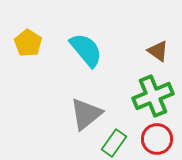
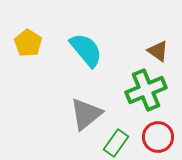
green cross: moved 7 px left, 6 px up
red circle: moved 1 px right, 2 px up
green rectangle: moved 2 px right
